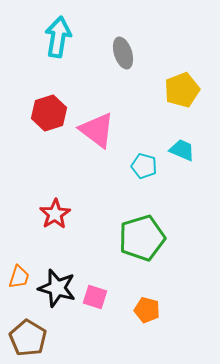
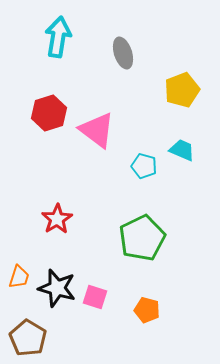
red star: moved 2 px right, 5 px down
green pentagon: rotated 9 degrees counterclockwise
